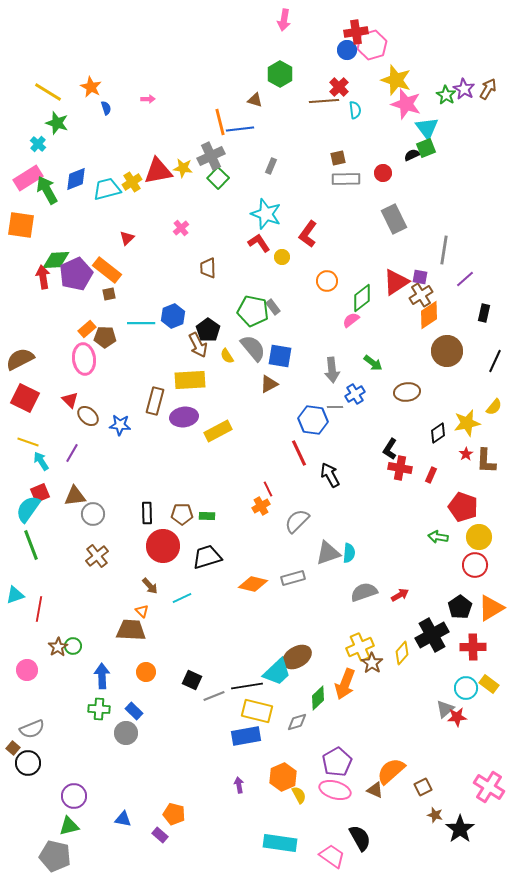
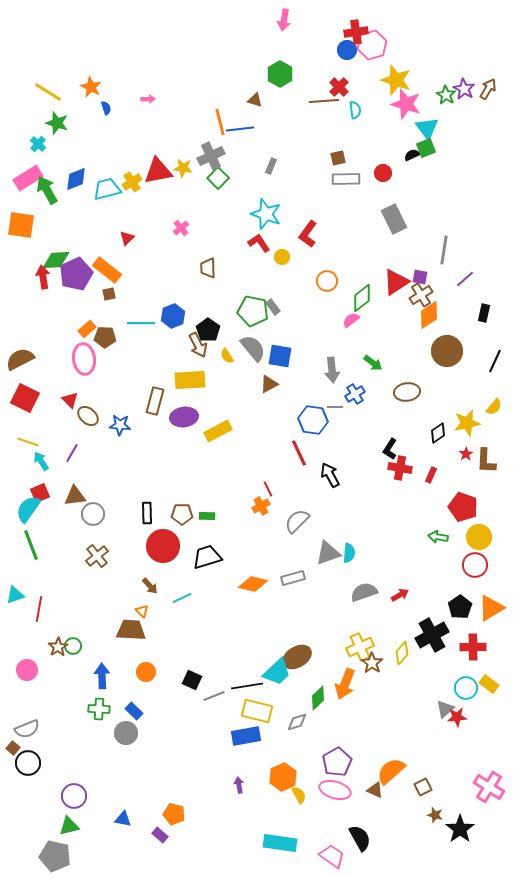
gray semicircle at (32, 729): moved 5 px left
